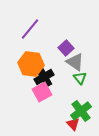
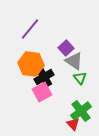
gray triangle: moved 1 px left, 1 px up
